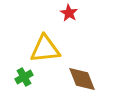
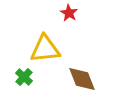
green cross: rotated 18 degrees counterclockwise
